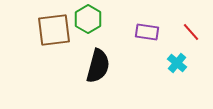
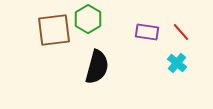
red line: moved 10 px left
black semicircle: moved 1 px left, 1 px down
